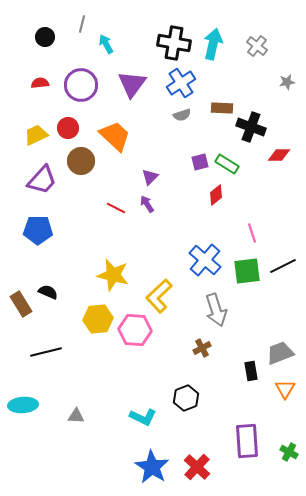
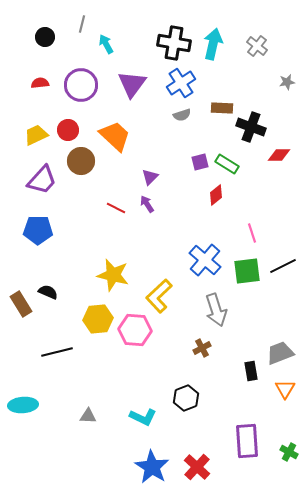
red circle at (68, 128): moved 2 px down
black line at (46, 352): moved 11 px right
gray triangle at (76, 416): moved 12 px right
